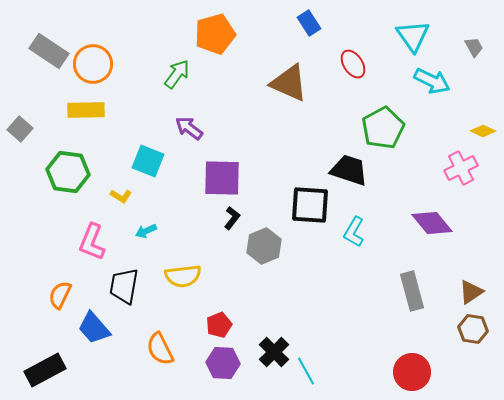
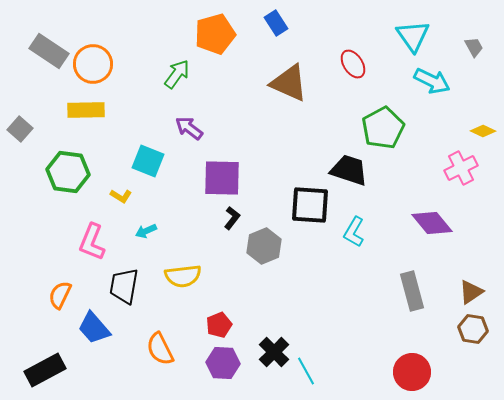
blue rectangle at (309, 23): moved 33 px left
